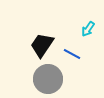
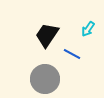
black trapezoid: moved 5 px right, 10 px up
gray circle: moved 3 px left
